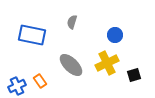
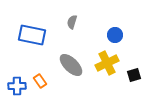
blue cross: rotated 24 degrees clockwise
